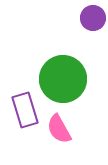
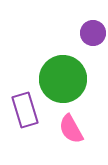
purple circle: moved 15 px down
pink semicircle: moved 12 px right
